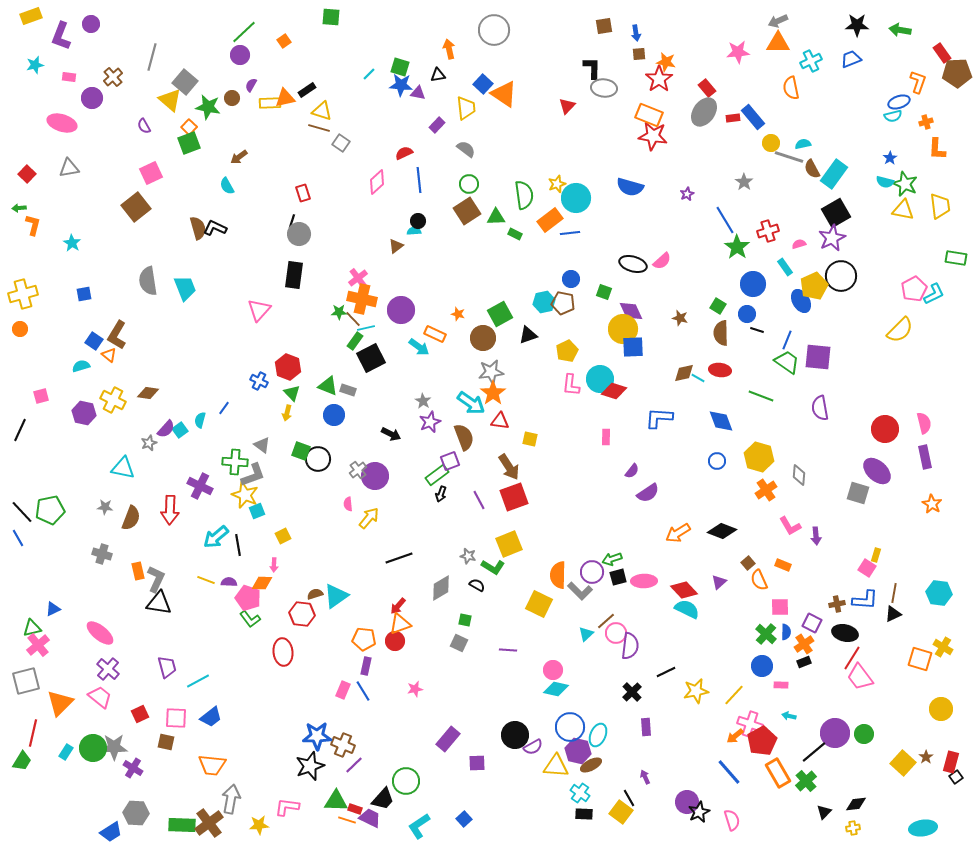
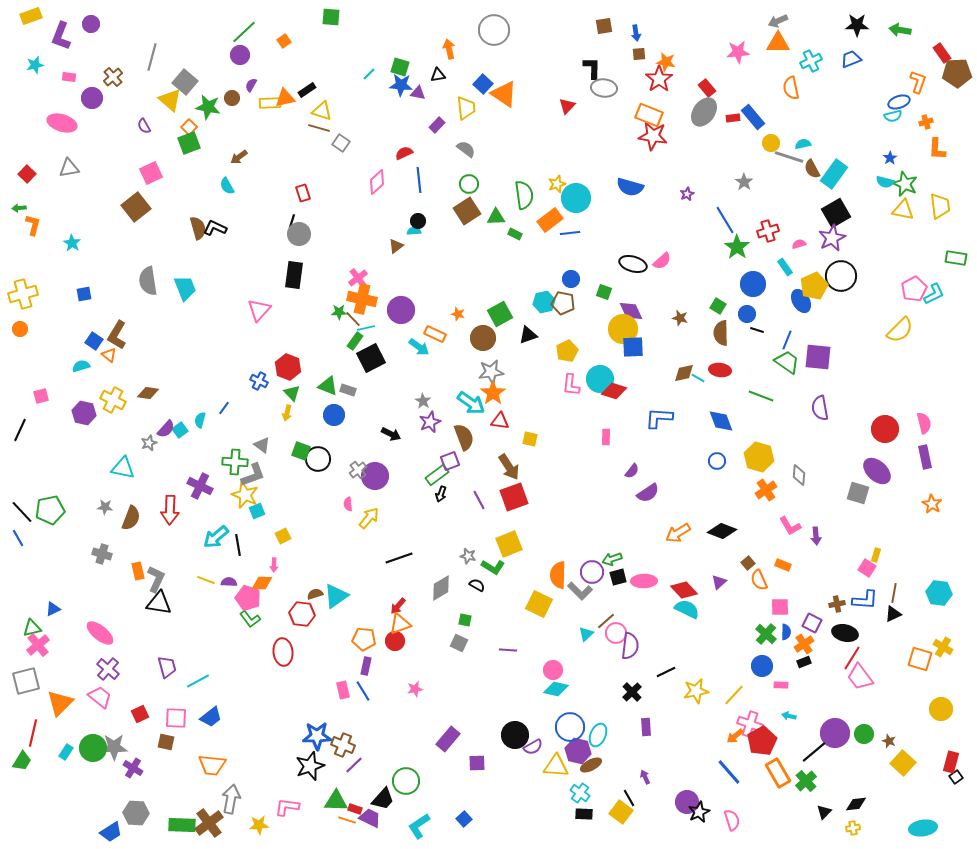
pink rectangle at (343, 690): rotated 36 degrees counterclockwise
brown star at (926, 757): moved 37 px left, 16 px up; rotated 16 degrees counterclockwise
